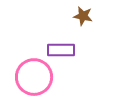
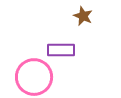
brown star: rotated 12 degrees clockwise
